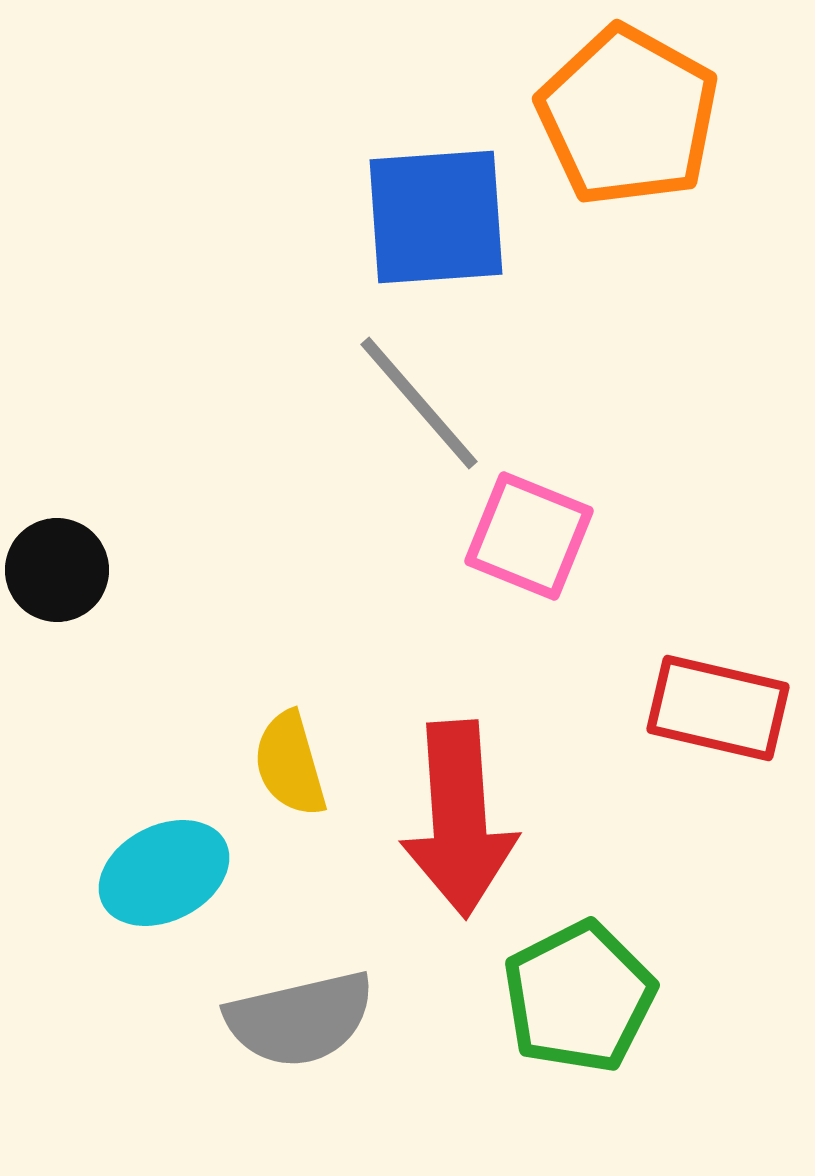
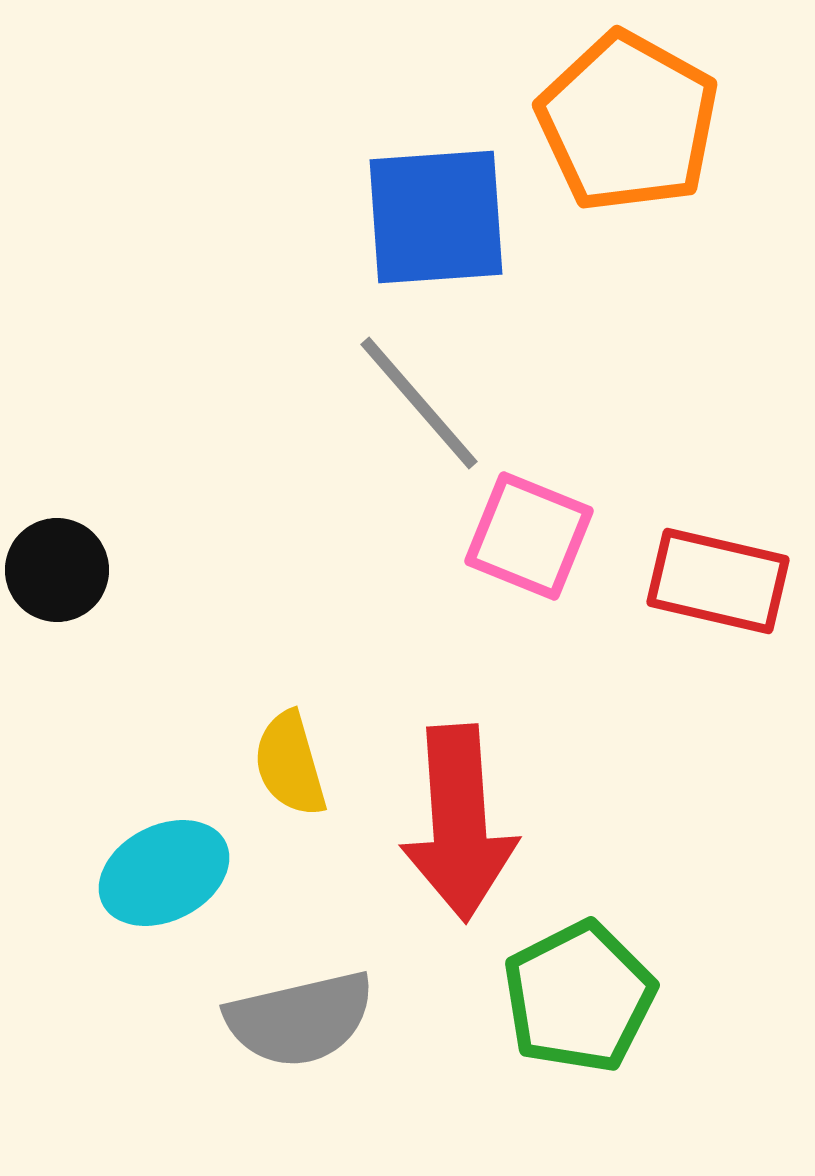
orange pentagon: moved 6 px down
red rectangle: moved 127 px up
red arrow: moved 4 px down
